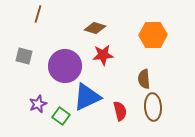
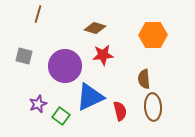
blue triangle: moved 3 px right
